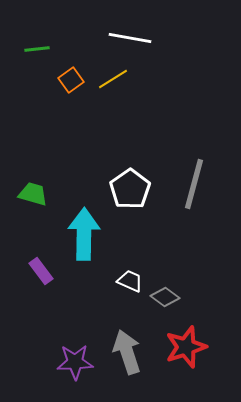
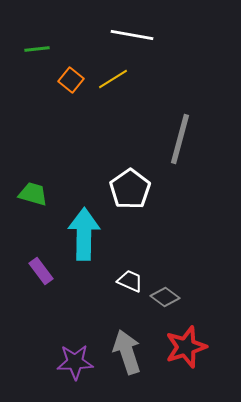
white line: moved 2 px right, 3 px up
orange square: rotated 15 degrees counterclockwise
gray line: moved 14 px left, 45 px up
